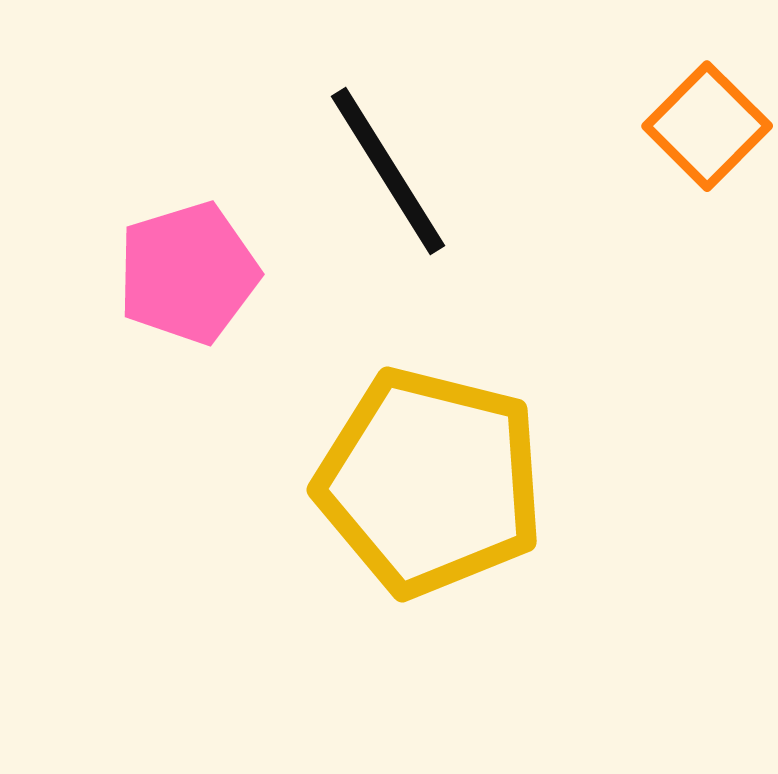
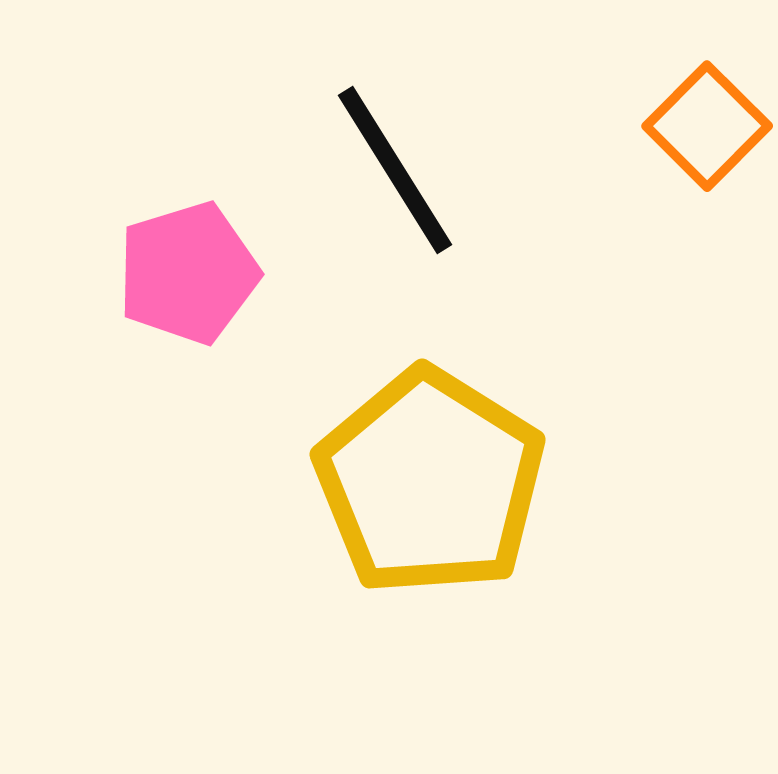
black line: moved 7 px right, 1 px up
yellow pentagon: rotated 18 degrees clockwise
